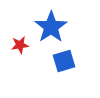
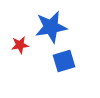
blue star: rotated 24 degrees clockwise
